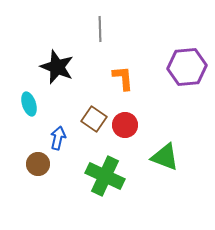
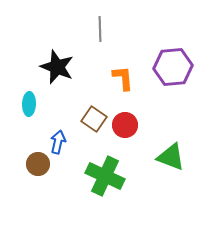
purple hexagon: moved 14 px left
cyan ellipse: rotated 20 degrees clockwise
blue arrow: moved 4 px down
green triangle: moved 6 px right
